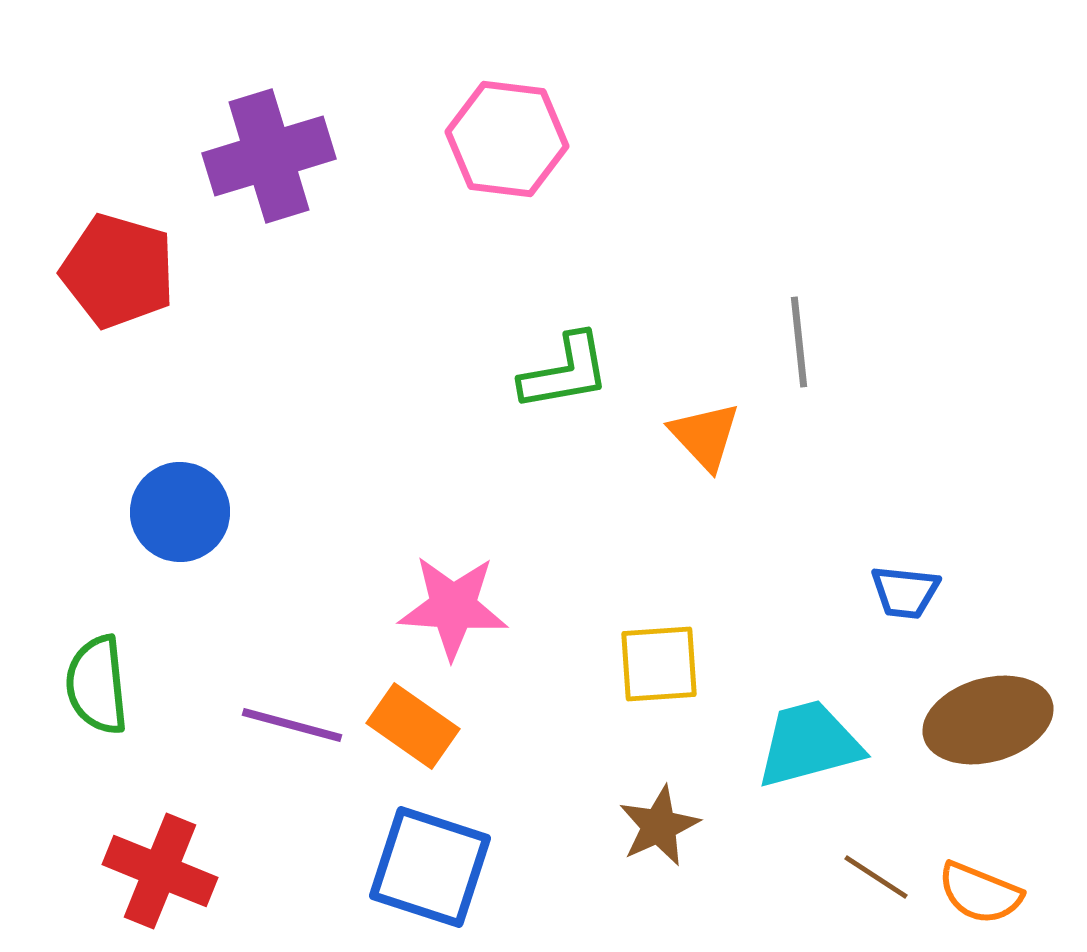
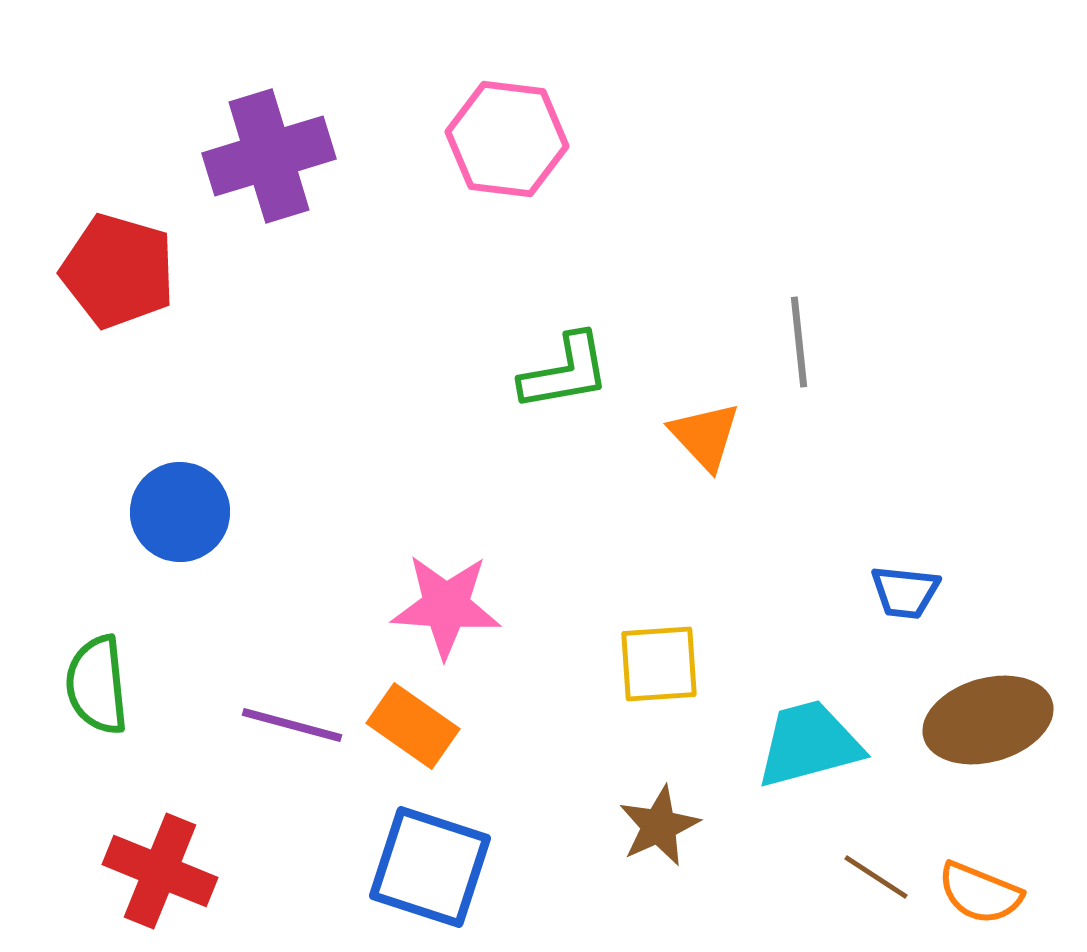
pink star: moved 7 px left, 1 px up
